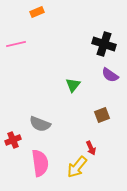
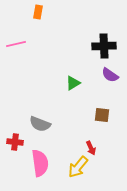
orange rectangle: moved 1 px right; rotated 56 degrees counterclockwise
black cross: moved 2 px down; rotated 20 degrees counterclockwise
green triangle: moved 2 px up; rotated 21 degrees clockwise
brown square: rotated 28 degrees clockwise
red cross: moved 2 px right, 2 px down; rotated 28 degrees clockwise
yellow arrow: moved 1 px right
